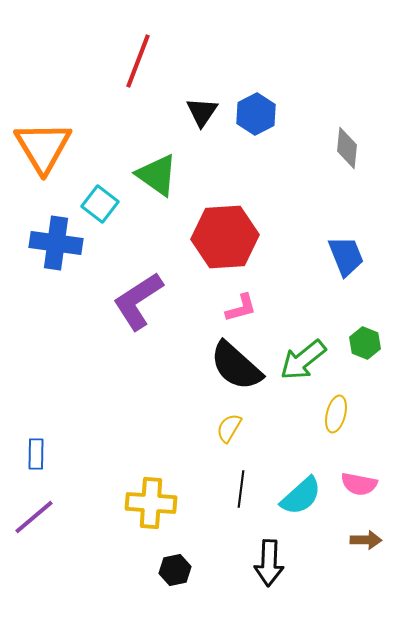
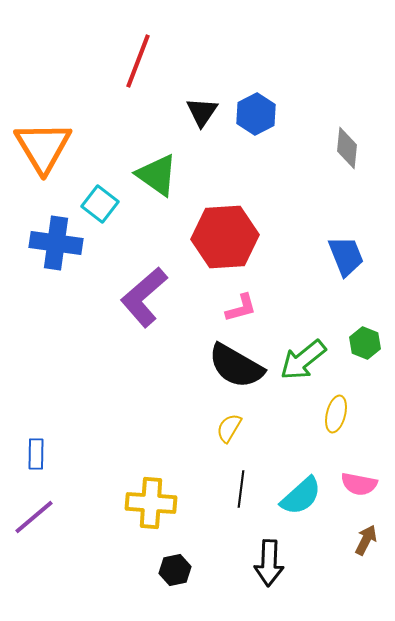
purple L-shape: moved 6 px right, 4 px up; rotated 8 degrees counterclockwise
black semicircle: rotated 12 degrees counterclockwise
brown arrow: rotated 64 degrees counterclockwise
